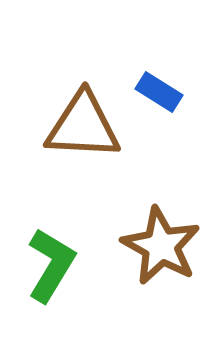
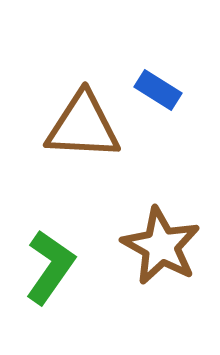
blue rectangle: moved 1 px left, 2 px up
green L-shape: moved 1 px left, 2 px down; rotated 4 degrees clockwise
